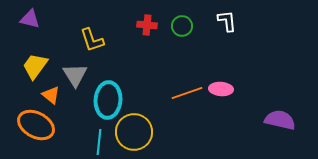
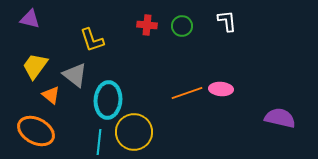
gray triangle: rotated 20 degrees counterclockwise
purple semicircle: moved 2 px up
orange ellipse: moved 6 px down
